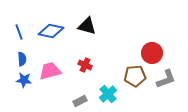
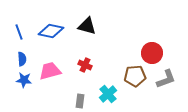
gray rectangle: rotated 56 degrees counterclockwise
